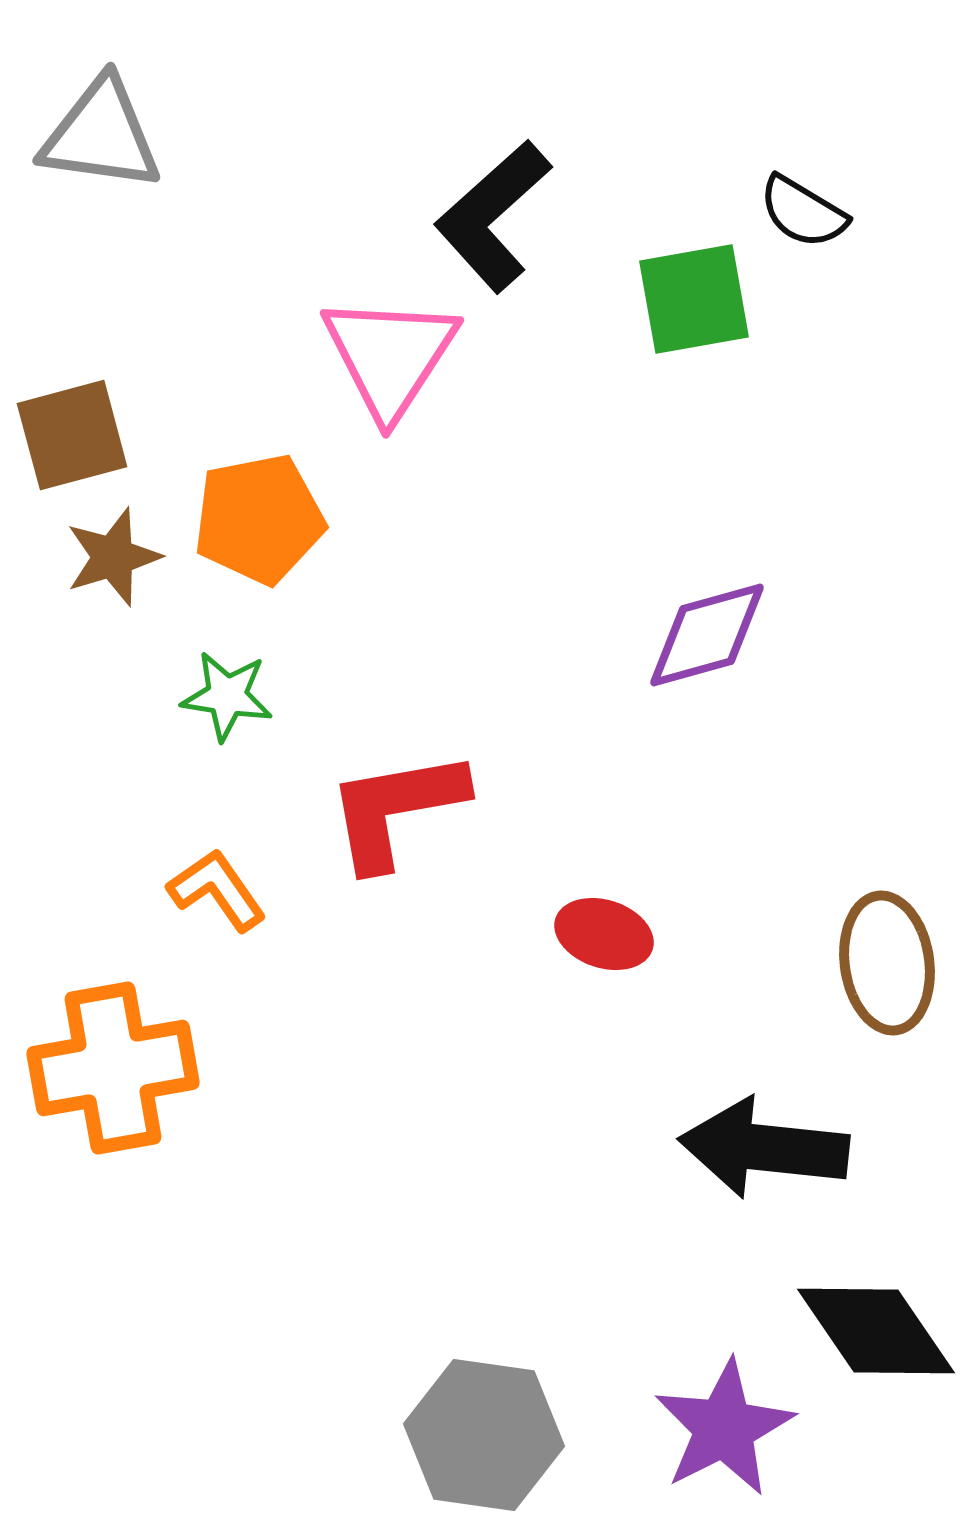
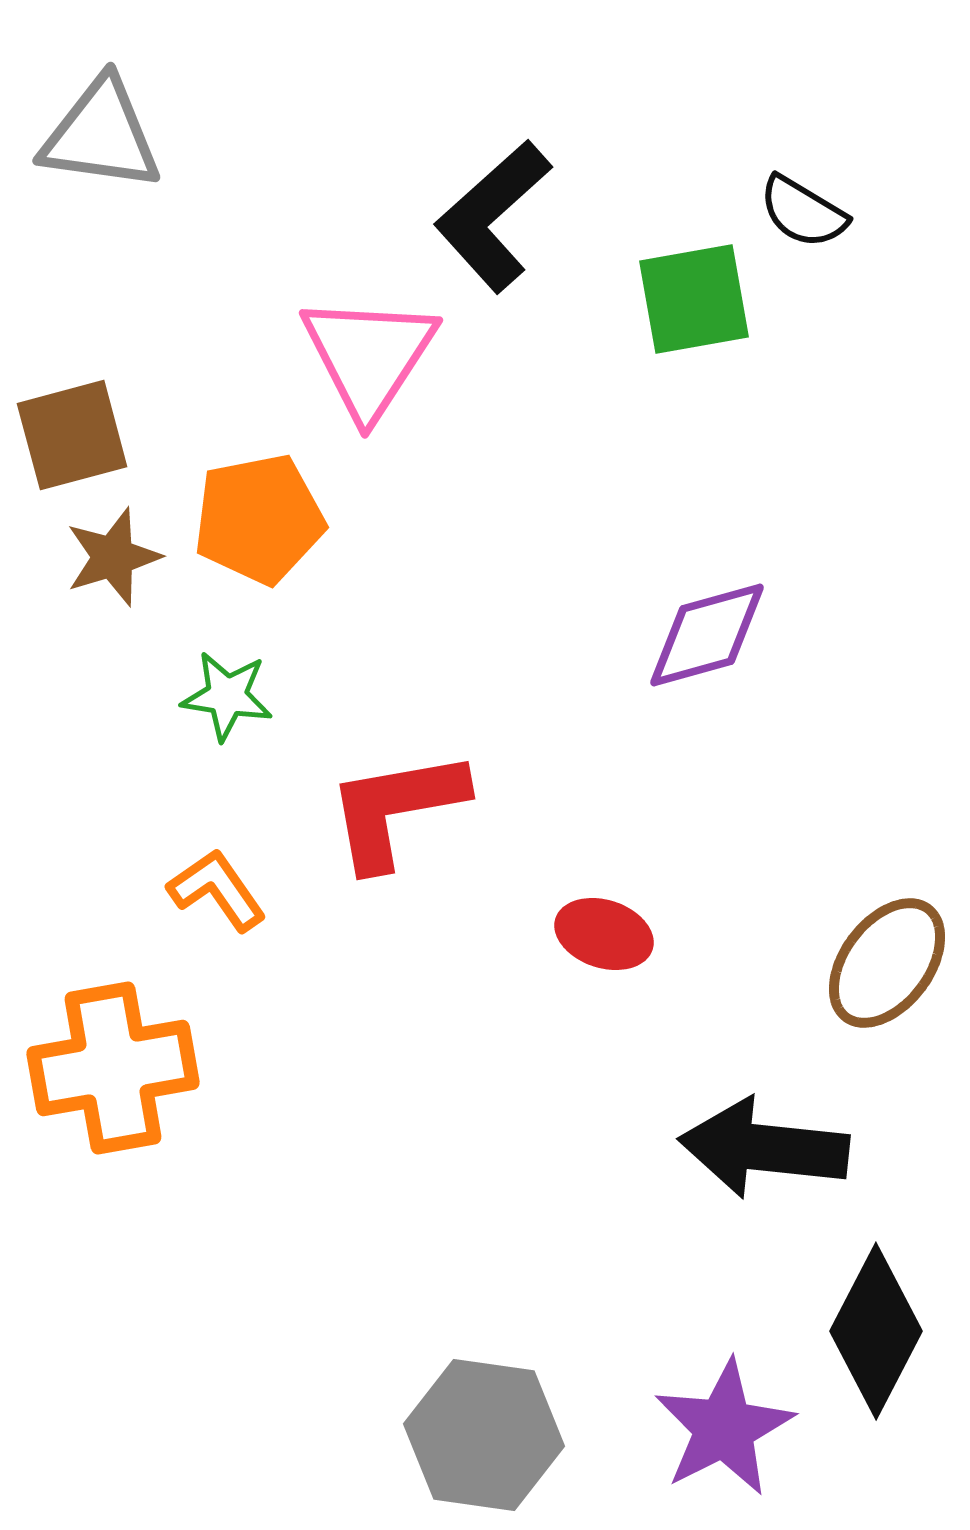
pink triangle: moved 21 px left
brown ellipse: rotated 45 degrees clockwise
black diamond: rotated 62 degrees clockwise
